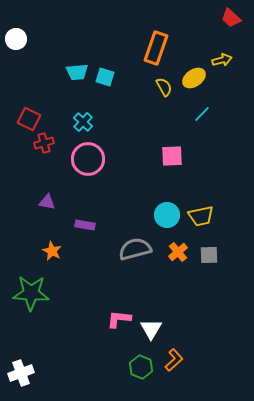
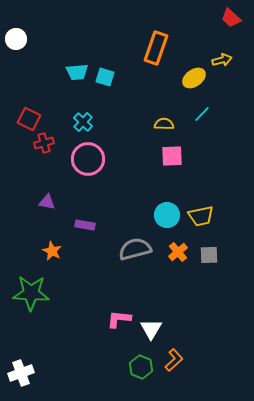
yellow semicircle: moved 37 px down; rotated 60 degrees counterclockwise
